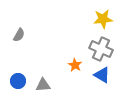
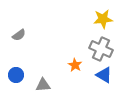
gray semicircle: rotated 24 degrees clockwise
blue triangle: moved 2 px right
blue circle: moved 2 px left, 6 px up
